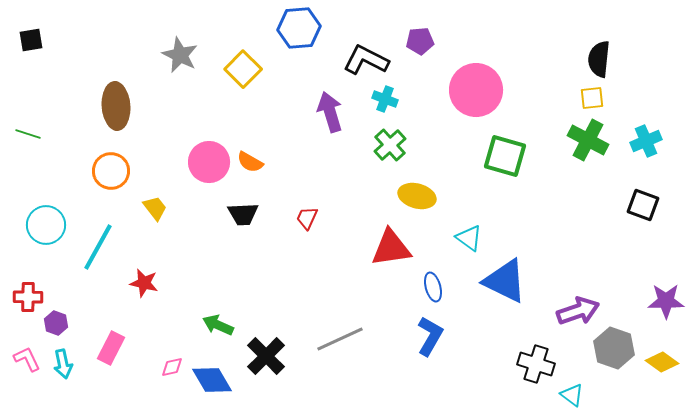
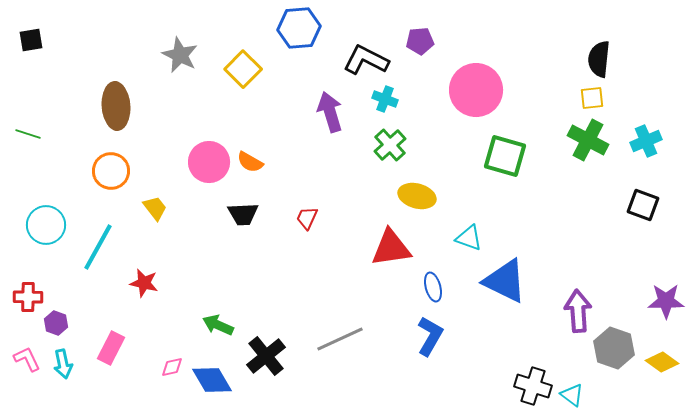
cyan triangle at (469, 238): rotated 16 degrees counterclockwise
purple arrow at (578, 311): rotated 75 degrees counterclockwise
black cross at (266, 356): rotated 6 degrees clockwise
black cross at (536, 364): moved 3 px left, 22 px down
